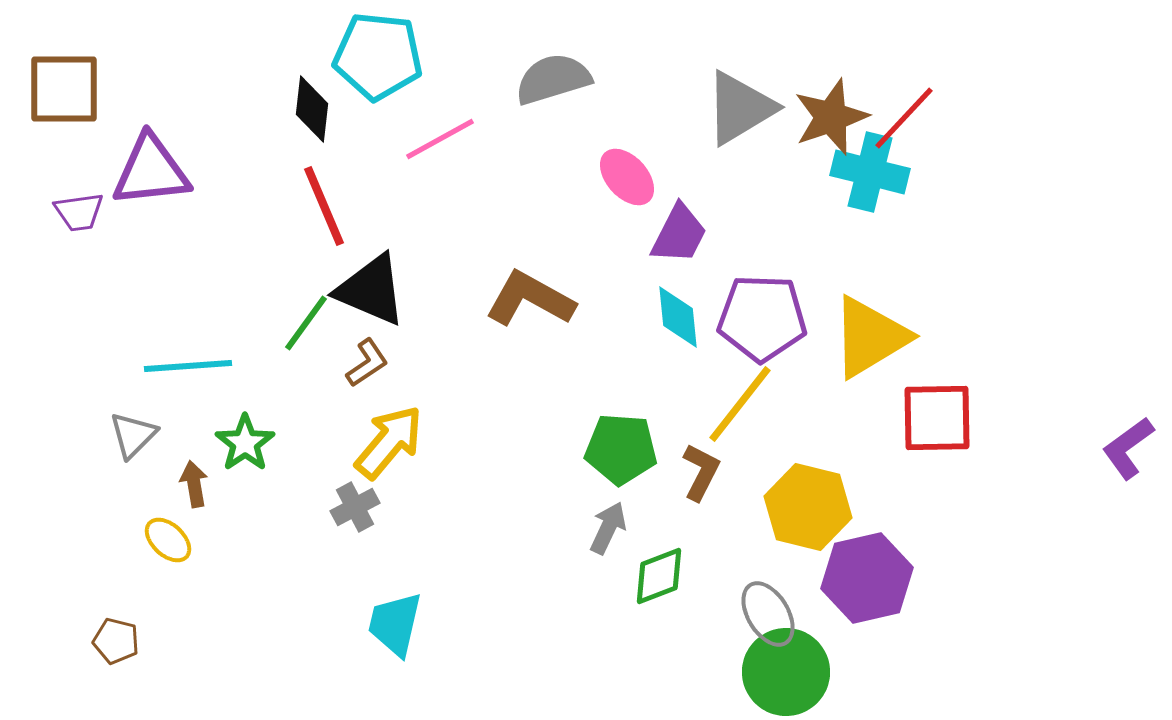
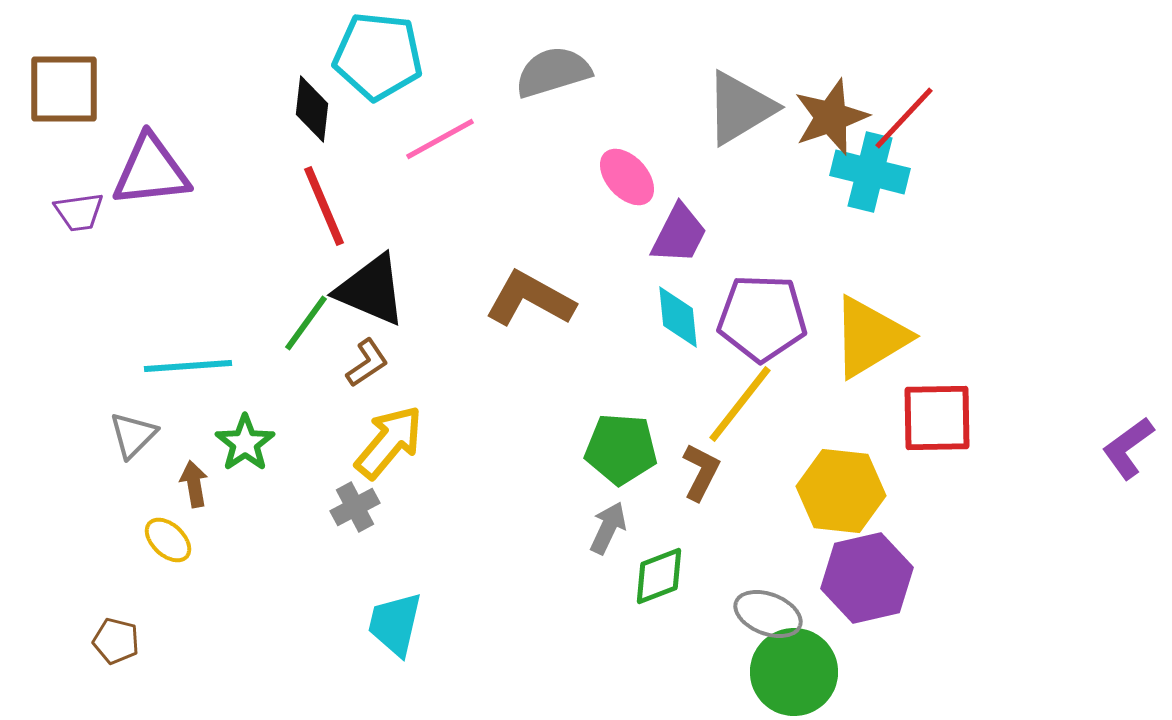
gray semicircle at (553, 79): moved 7 px up
yellow hexagon at (808, 507): moved 33 px right, 16 px up; rotated 8 degrees counterclockwise
gray ellipse at (768, 614): rotated 38 degrees counterclockwise
green circle at (786, 672): moved 8 px right
